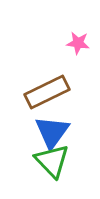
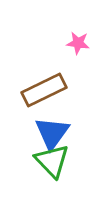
brown rectangle: moved 3 px left, 2 px up
blue triangle: moved 1 px down
